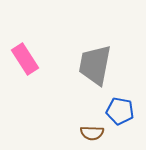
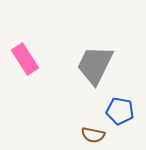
gray trapezoid: rotated 15 degrees clockwise
brown semicircle: moved 1 px right, 2 px down; rotated 10 degrees clockwise
